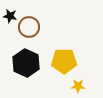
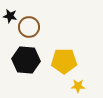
black hexagon: moved 3 px up; rotated 20 degrees counterclockwise
